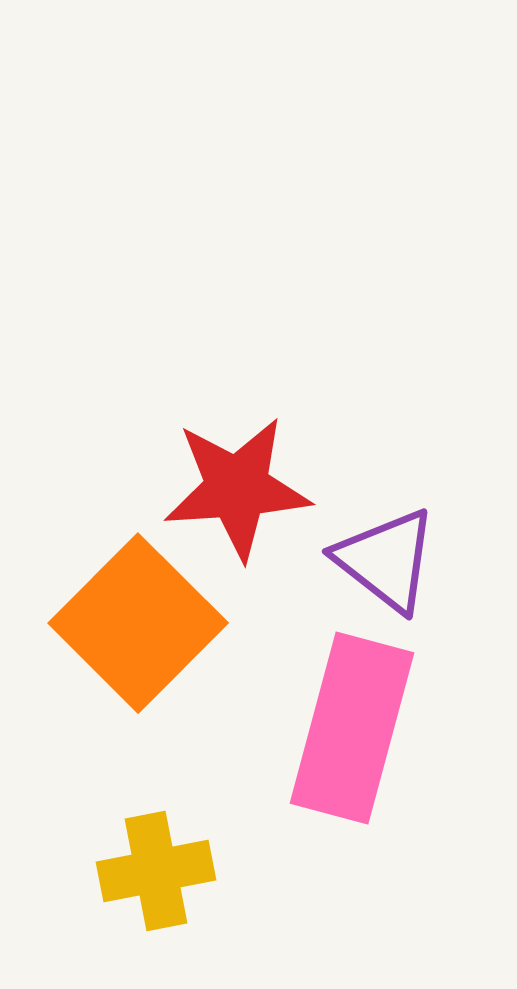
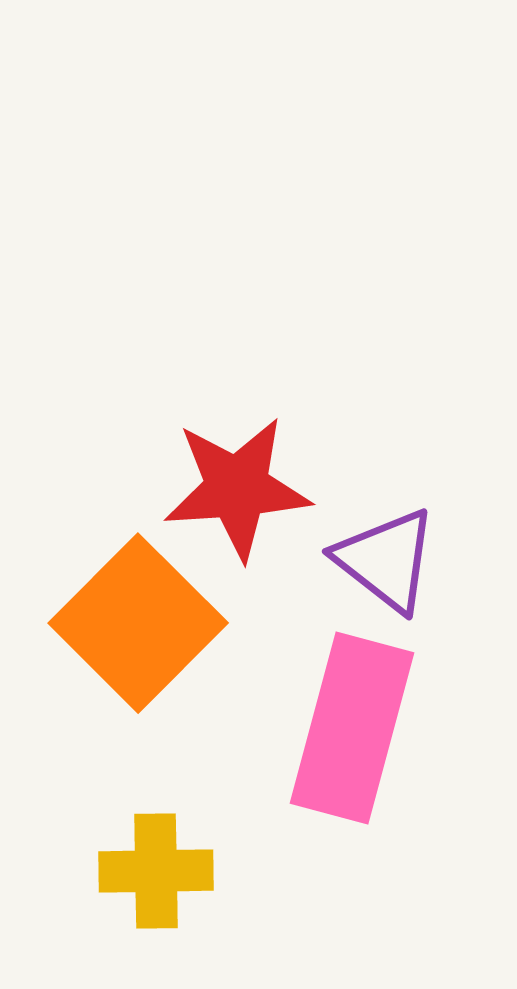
yellow cross: rotated 10 degrees clockwise
